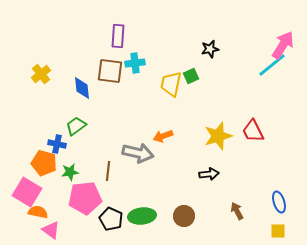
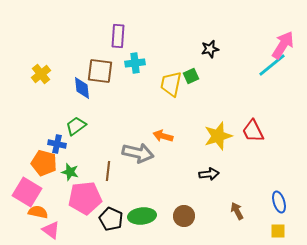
brown square: moved 10 px left
orange arrow: rotated 36 degrees clockwise
green star: rotated 24 degrees clockwise
